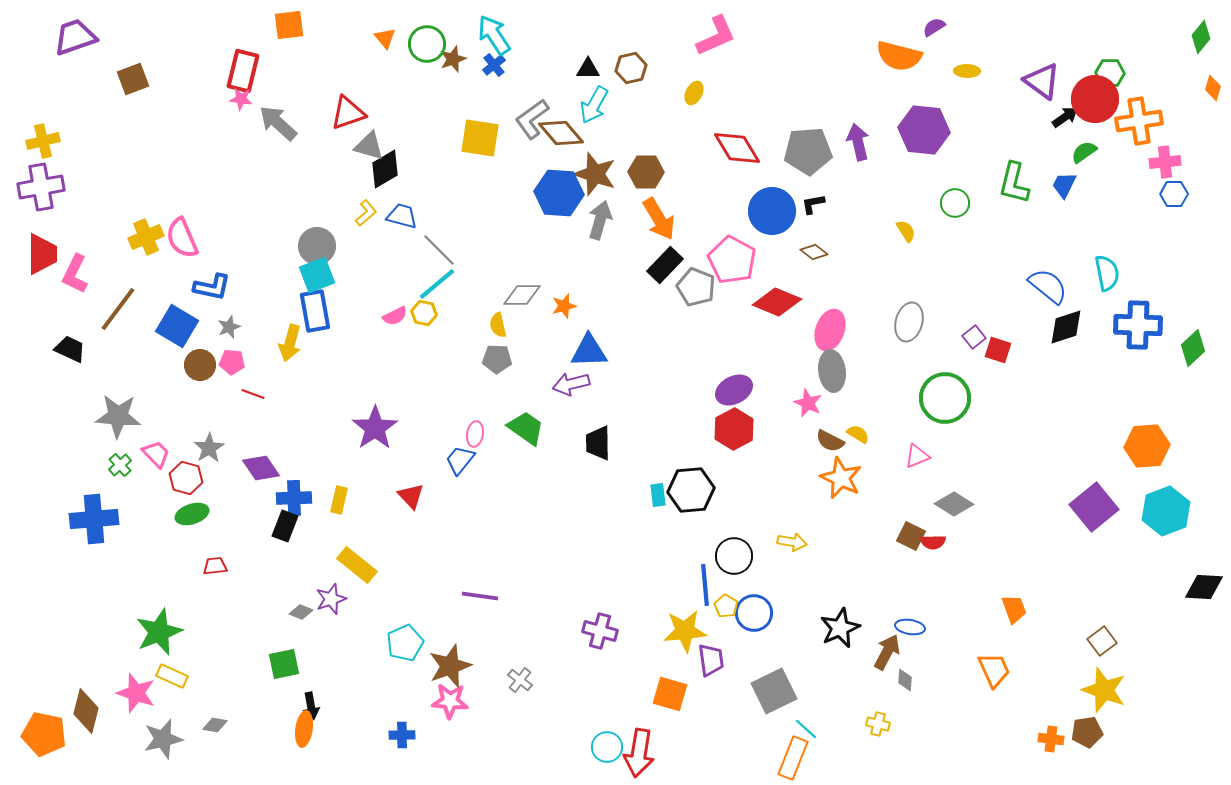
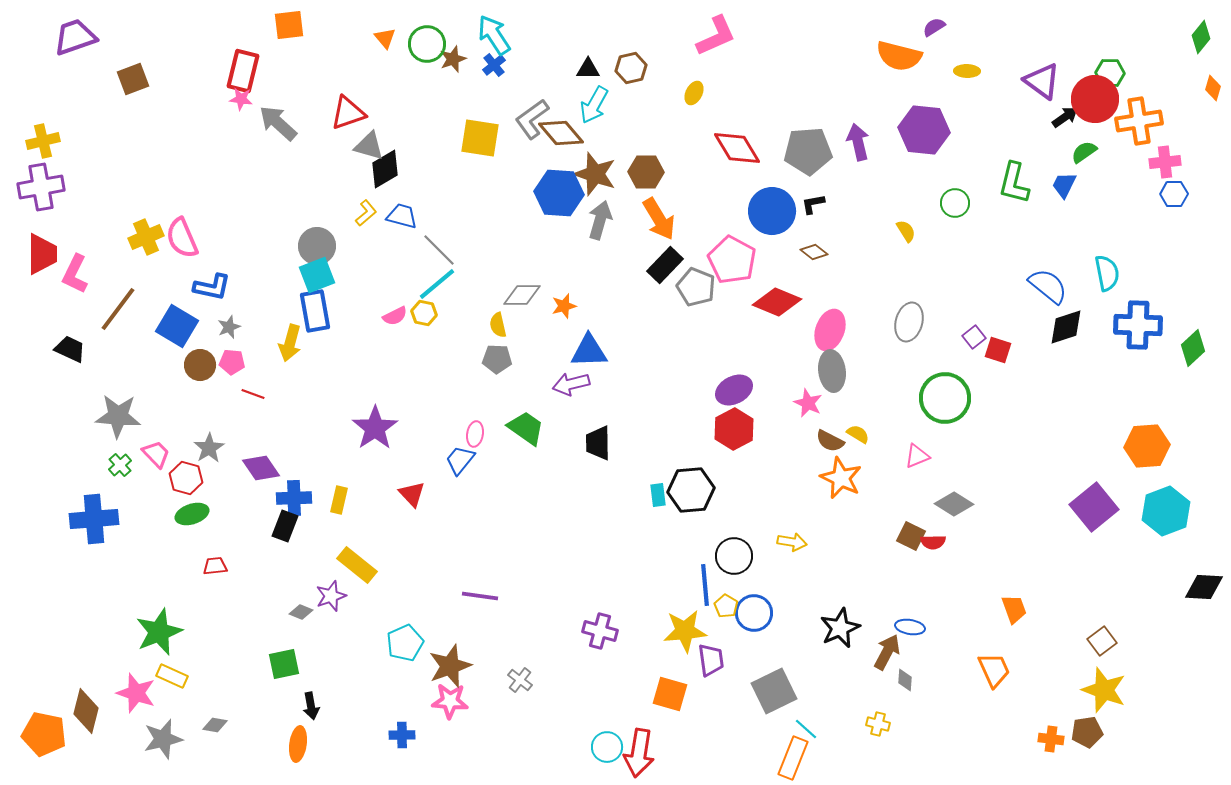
red triangle at (411, 496): moved 1 px right, 2 px up
purple star at (331, 599): moved 3 px up
orange ellipse at (304, 729): moved 6 px left, 15 px down
